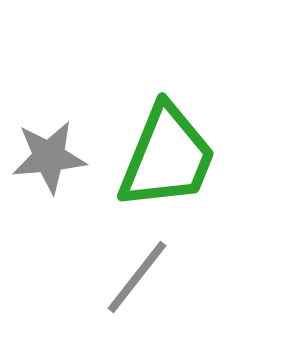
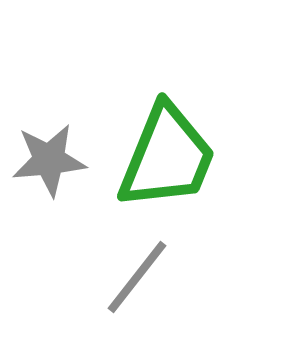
gray star: moved 3 px down
